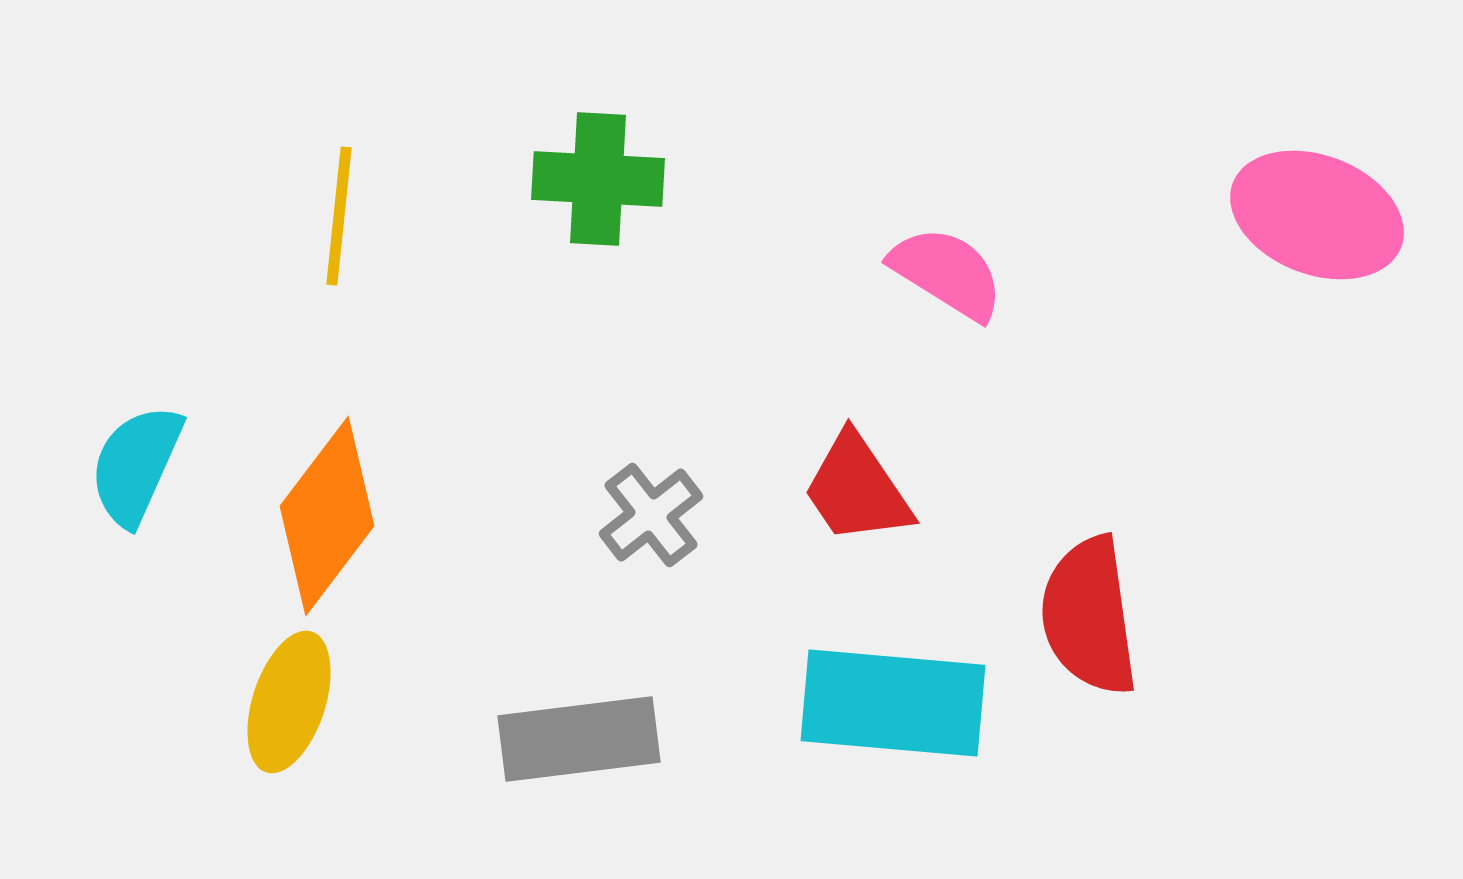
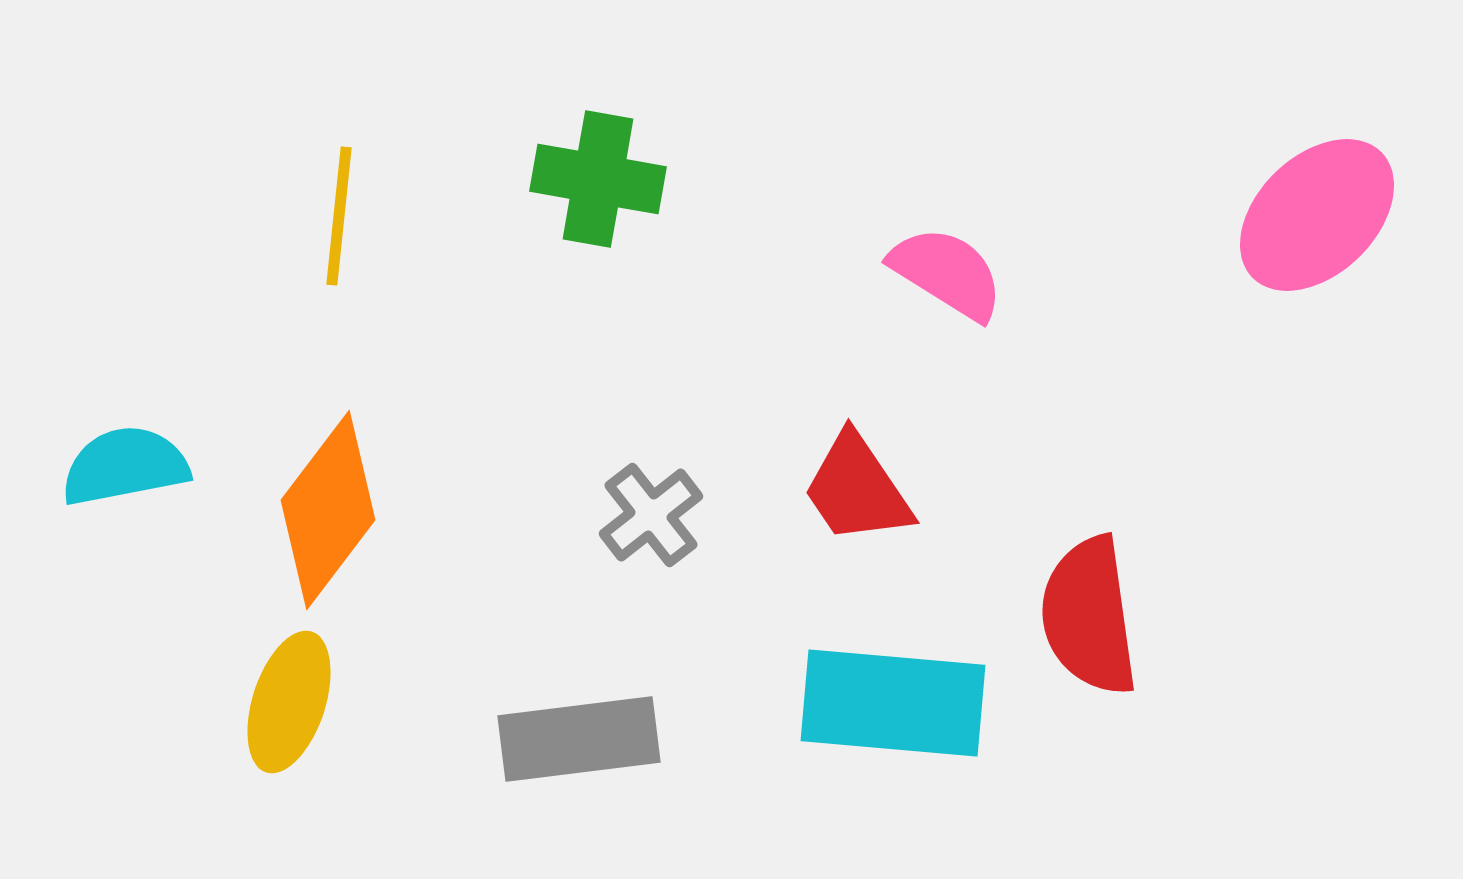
green cross: rotated 7 degrees clockwise
pink ellipse: rotated 65 degrees counterclockwise
cyan semicircle: moved 11 px left, 1 px down; rotated 55 degrees clockwise
orange diamond: moved 1 px right, 6 px up
